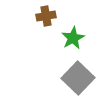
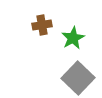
brown cross: moved 4 px left, 9 px down
